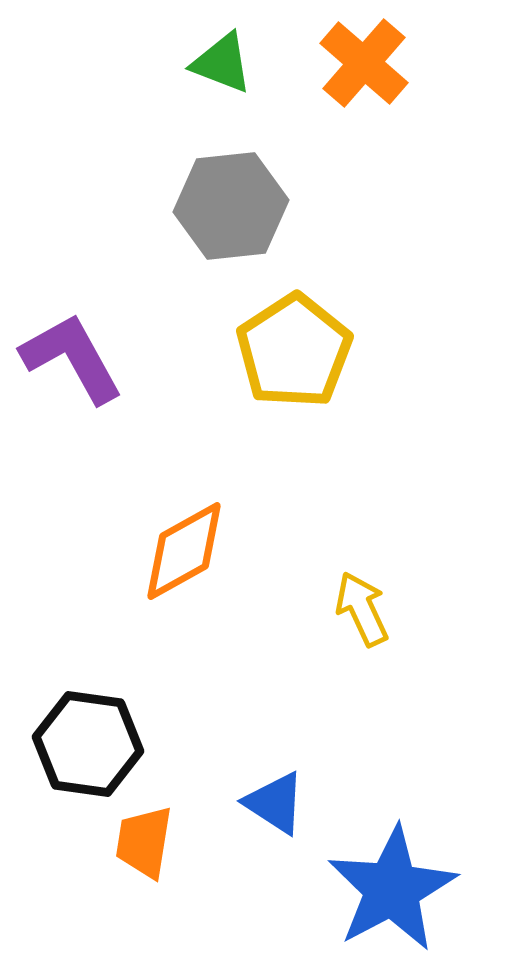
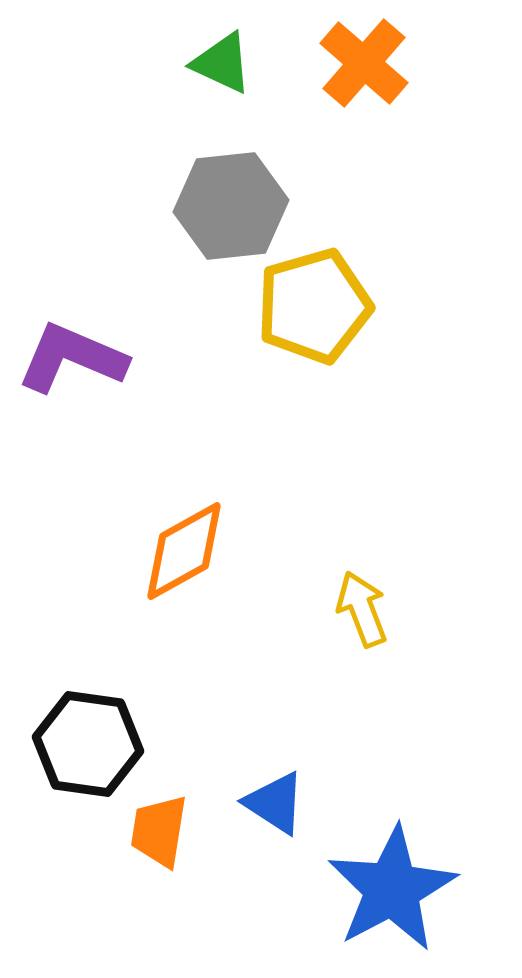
green triangle: rotated 4 degrees clockwise
yellow pentagon: moved 20 px right, 45 px up; rotated 17 degrees clockwise
purple L-shape: rotated 38 degrees counterclockwise
yellow arrow: rotated 4 degrees clockwise
orange trapezoid: moved 15 px right, 11 px up
